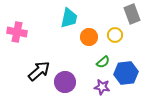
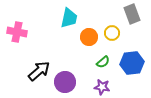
yellow circle: moved 3 px left, 2 px up
blue hexagon: moved 6 px right, 10 px up
